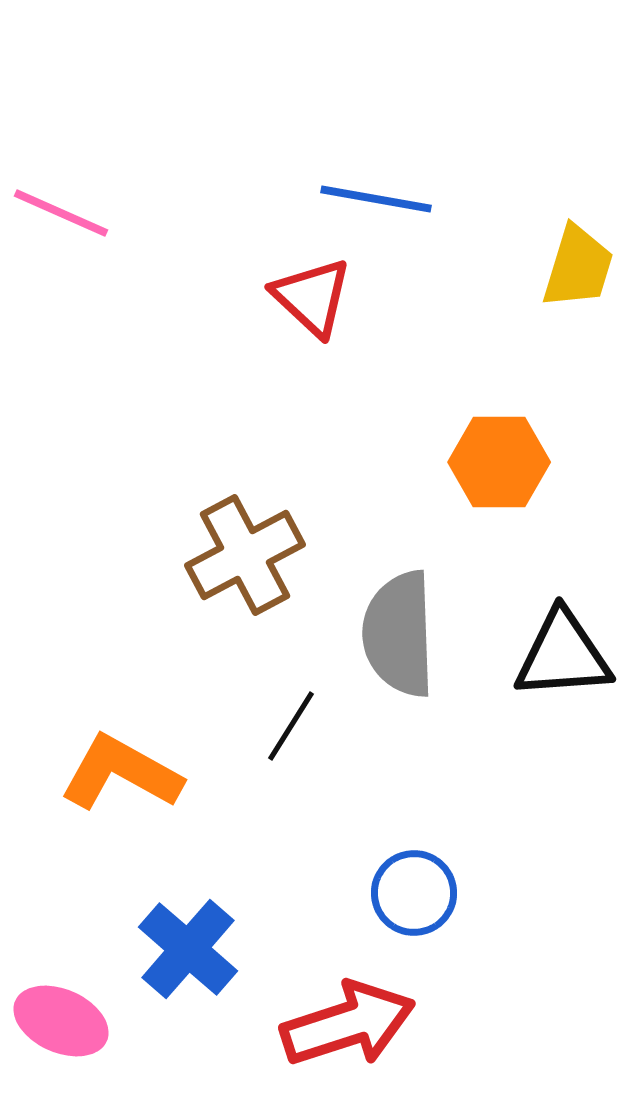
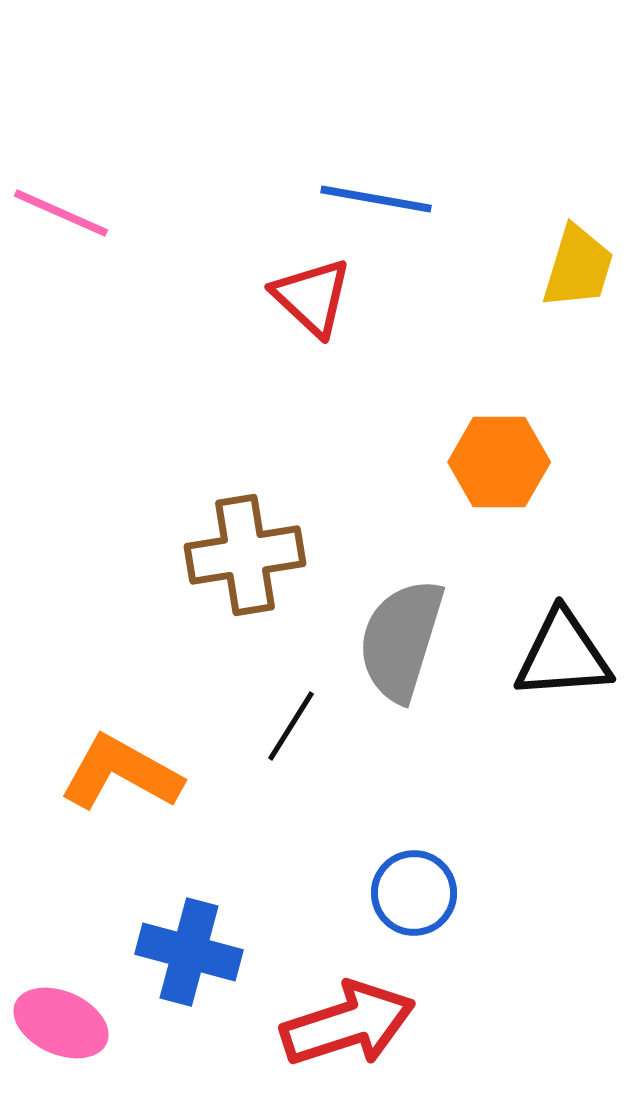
brown cross: rotated 19 degrees clockwise
gray semicircle: moved 2 px right, 6 px down; rotated 19 degrees clockwise
blue cross: moved 1 px right, 3 px down; rotated 26 degrees counterclockwise
pink ellipse: moved 2 px down
